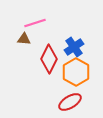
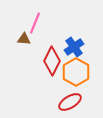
pink line: rotated 50 degrees counterclockwise
red diamond: moved 3 px right, 2 px down
